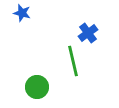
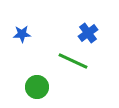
blue star: moved 21 px down; rotated 18 degrees counterclockwise
green line: rotated 52 degrees counterclockwise
